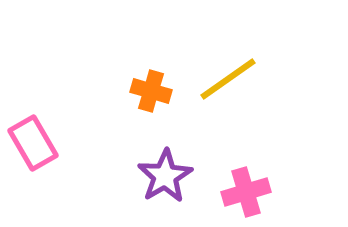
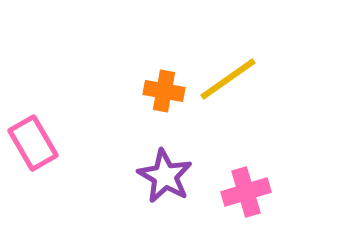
orange cross: moved 13 px right; rotated 6 degrees counterclockwise
purple star: rotated 12 degrees counterclockwise
